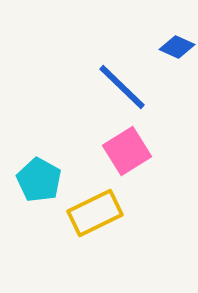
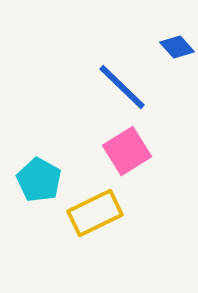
blue diamond: rotated 24 degrees clockwise
